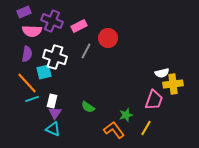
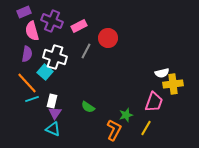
pink semicircle: rotated 72 degrees clockwise
cyan square: moved 1 px right; rotated 35 degrees counterclockwise
pink trapezoid: moved 2 px down
orange L-shape: rotated 65 degrees clockwise
